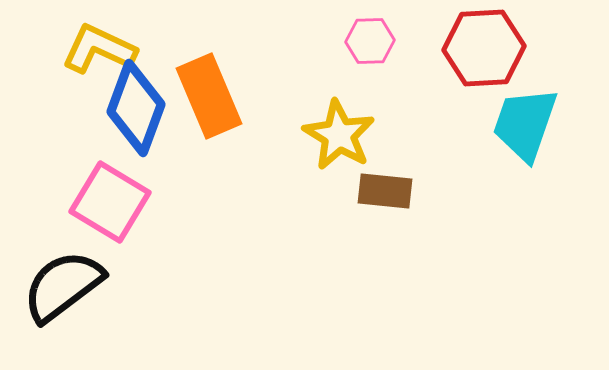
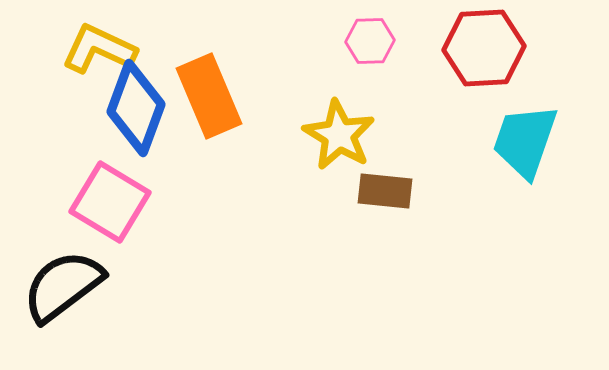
cyan trapezoid: moved 17 px down
